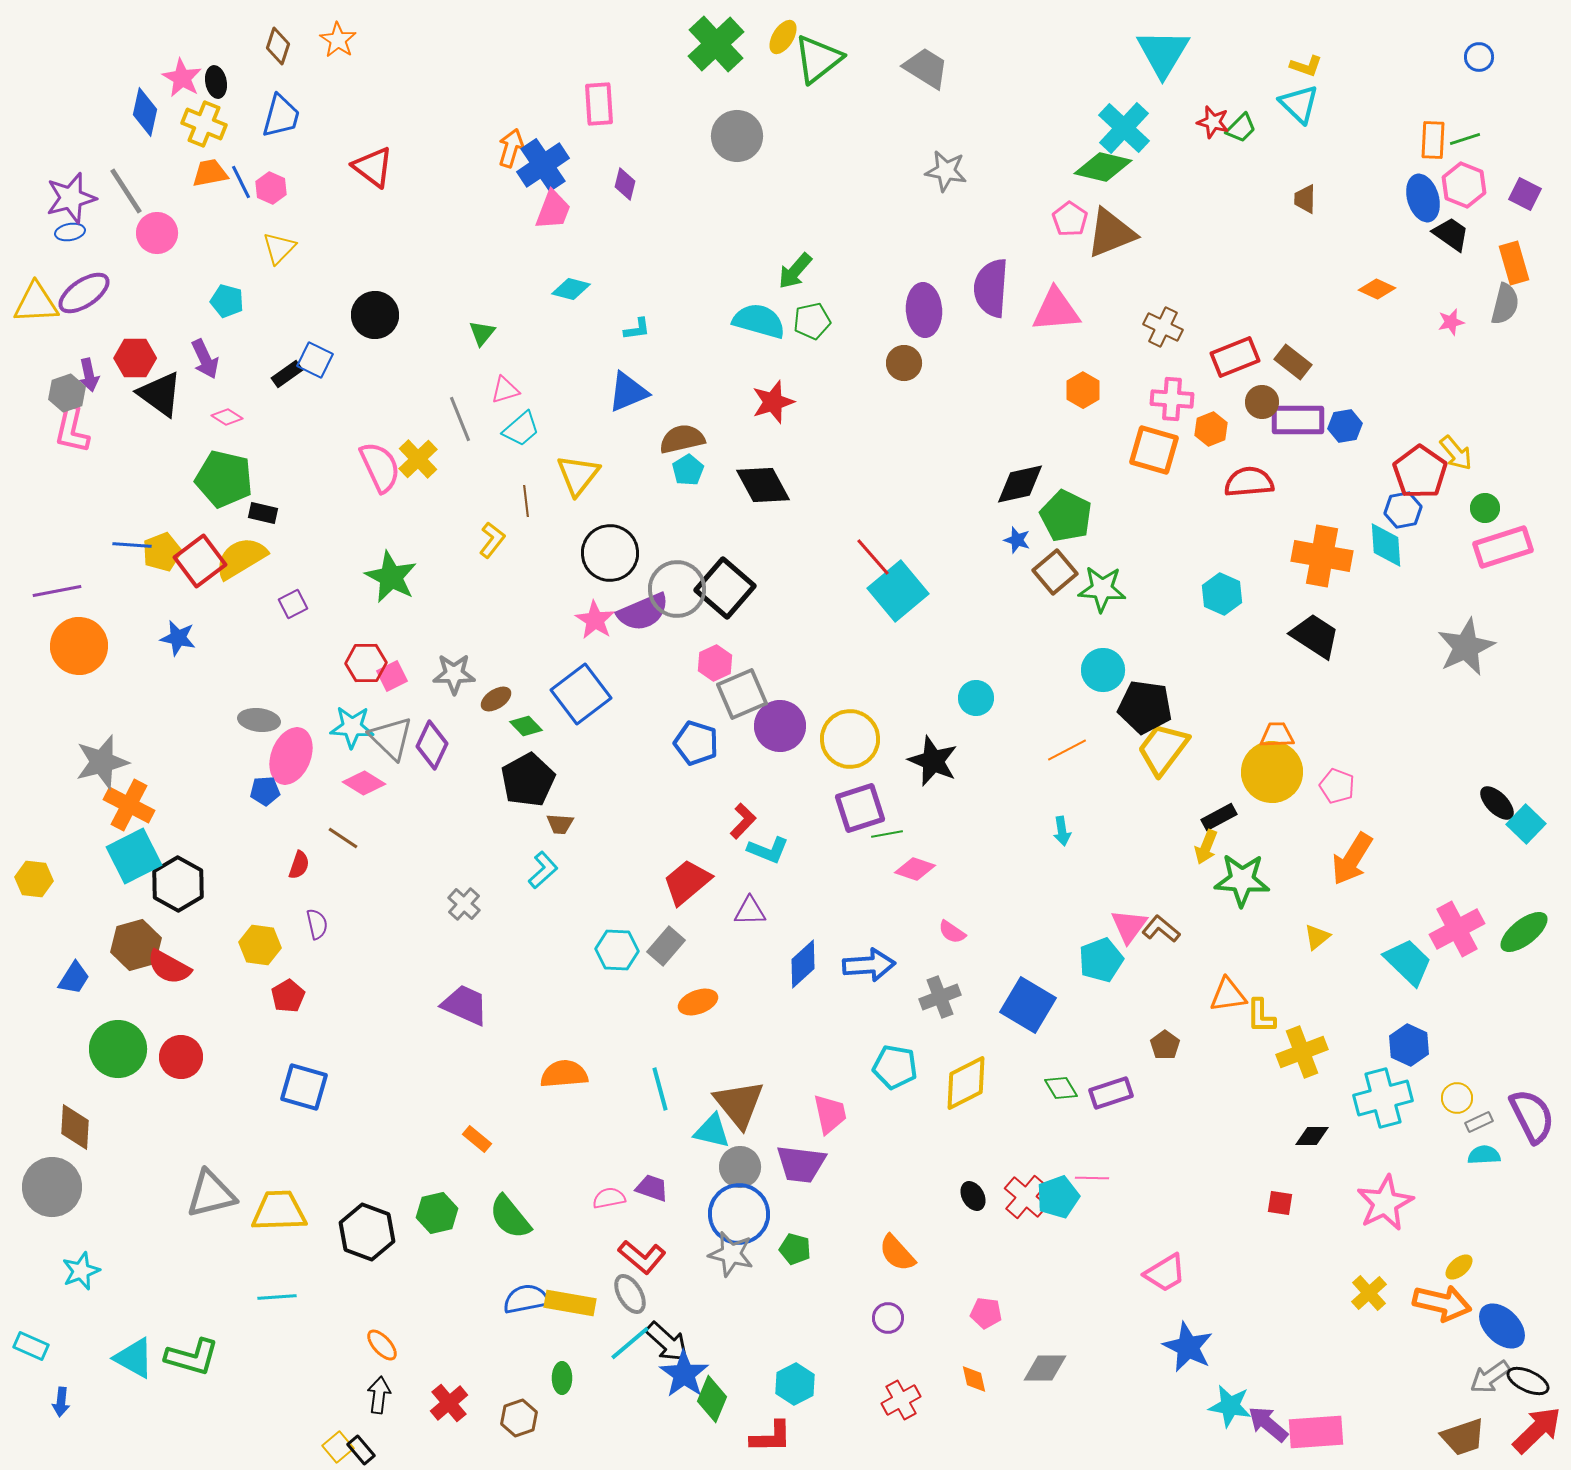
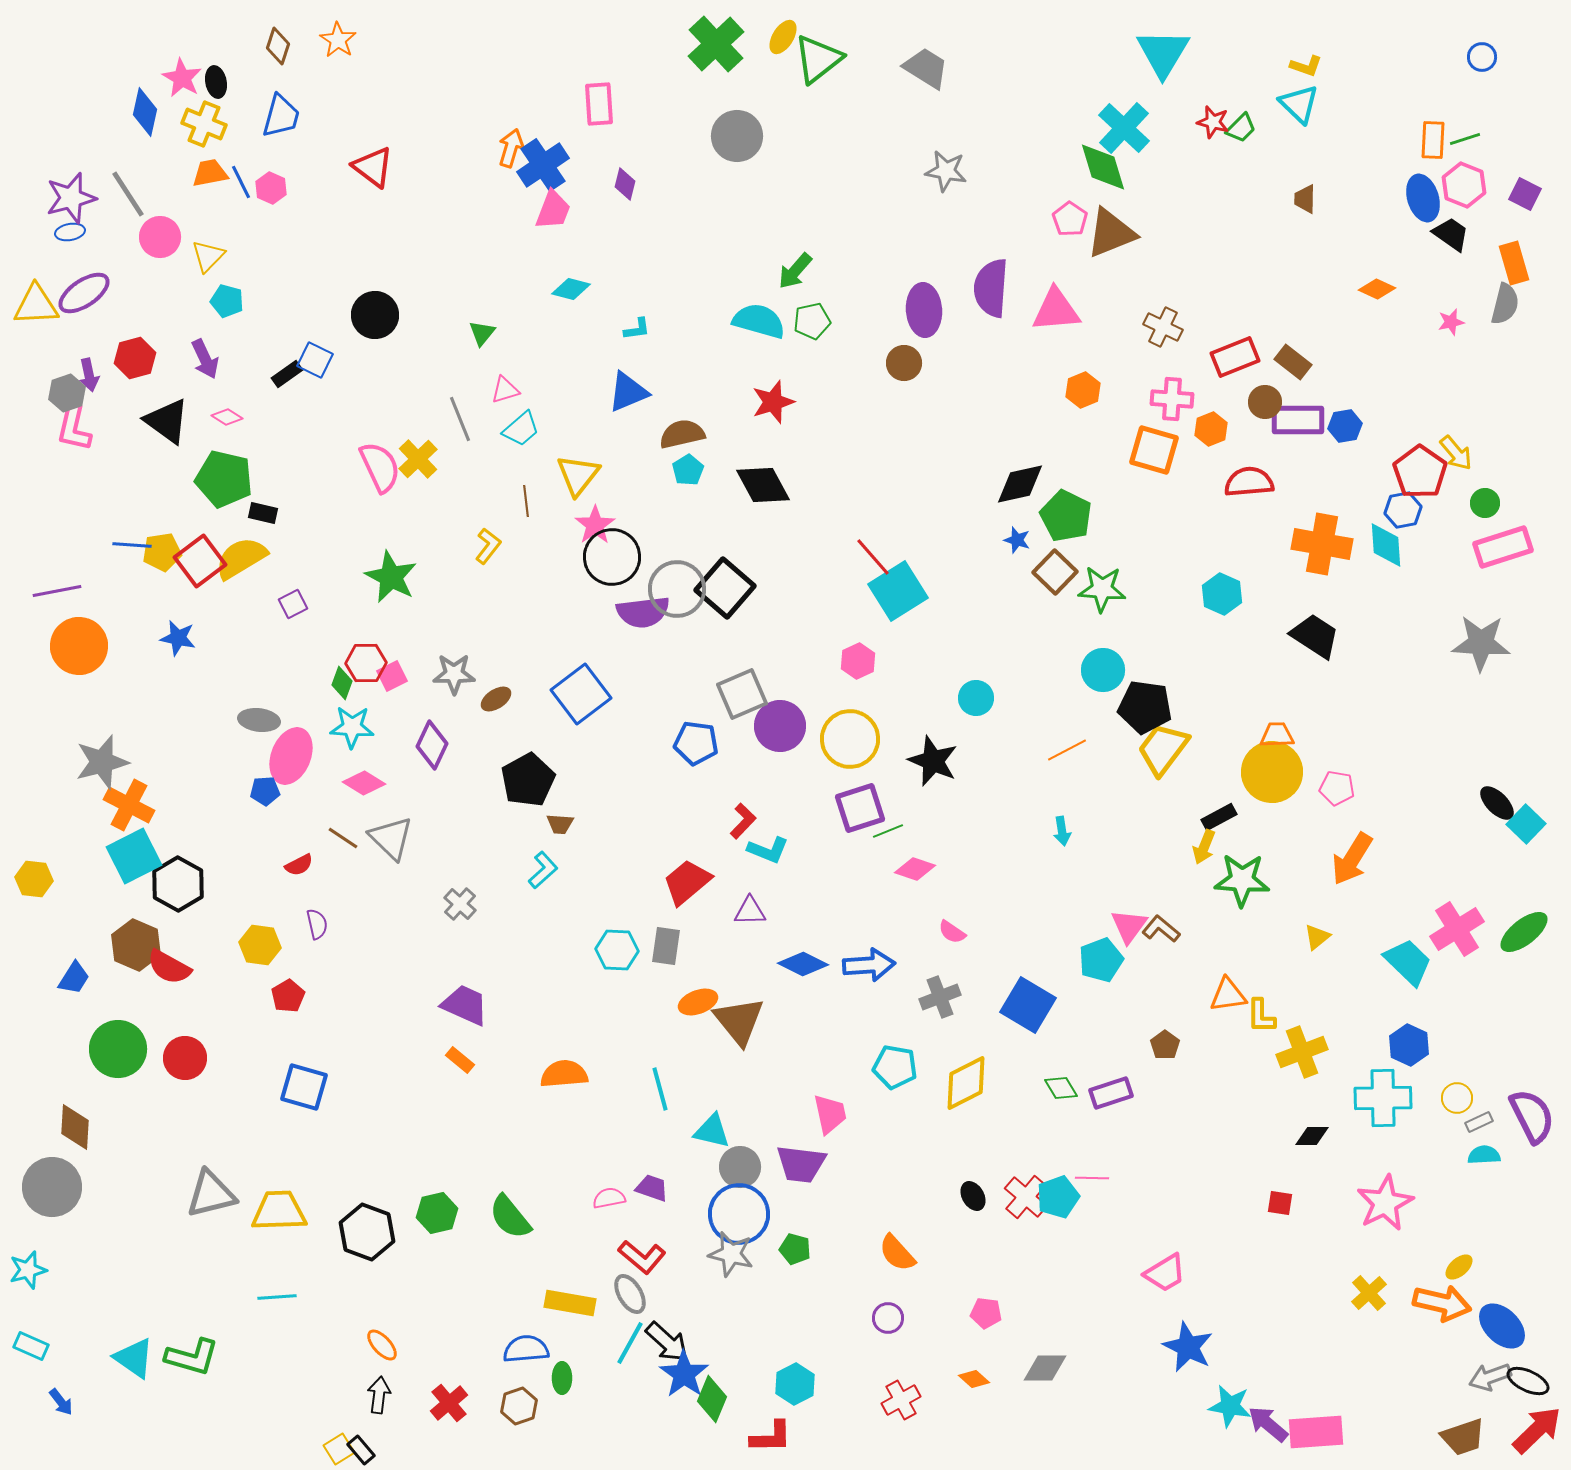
blue circle at (1479, 57): moved 3 px right
green diamond at (1103, 167): rotated 60 degrees clockwise
gray line at (126, 191): moved 2 px right, 3 px down
pink circle at (157, 233): moved 3 px right, 4 px down
yellow triangle at (279, 248): moved 71 px left, 8 px down
yellow triangle at (36, 303): moved 2 px down
red hexagon at (135, 358): rotated 15 degrees counterclockwise
orange hexagon at (1083, 390): rotated 8 degrees clockwise
black triangle at (160, 394): moved 7 px right, 27 px down
brown circle at (1262, 402): moved 3 px right
pink L-shape at (72, 430): moved 2 px right, 2 px up
brown semicircle at (682, 439): moved 5 px up
green circle at (1485, 508): moved 5 px up
yellow L-shape at (492, 540): moved 4 px left, 6 px down
yellow pentagon at (162, 552): rotated 12 degrees clockwise
black circle at (610, 553): moved 2 px right, 4 px down
orange cross at (1322, 556): moved 12 px up
brown square at (1055, 572): rotated 6 degrees counterclockwise
cyan square at (898, 591): rotated 8 degrees clockwise
purple semicircle at (643, 612): rotated 16 degrees clockwise
pink star at (595, 620): moved 95 px up; rotated 6 degrees clockwise
gray star at (1466, 647): moved 15 px right, 4 px up; rotated 28 degrees clockwise
pink hexagon at (715, 663): moved 143 px right, 2 px up
green diamond at (526, 726): moved 184 px left, 43 px up; rotated 64 degrees clockwise
gray triangle at (391, 738): moved 100 px down
blue pentagon at (696, 743): rotated 9 degrees counterclockwise
pink pentagon at (1337, 786): moved 2 px down; rotated 12 degrees counterclockwise
green line at (887, 834): moved 1 px right, 3 px up; rotated 12 degrees counterclockwise
yellow arrow at (1206, 847): moved 2 px left
red semicircle at (299, 865): rotated 44 degrees clockwise
gray cross at (464, 904): moved 4 px left
pink cross at (1457, 929): rotated 4 degrees counterclockwise
brown hexagon at (136, 945): rotated 21 degrees counterclockwise
gray rectangle at (666, 946): rotated 33 degrees counterclockwise
blue diamond at (803, 964): rotated 69 degrees clockwise
red circle at (181, 1057): moved 4 px right, 1 px down
cyan cross at (1383, 1098): rotated 14 degrees clockwise
brown triangle at (739, 1104): moved 83 px up
orange rectangle at (477, 1139): moved 17 px left, 79 px up
cyan star at (81, 1271): moved 53 px left, 1 px up; rotated 6 degrees clockwise
blue semicircle at (526, 1299): moved 50 px down; rotated 6 degrees clockwise
cyan line at (630, 1343): rotated 21 degrees counterclockwise
cyan triangle at (134, 1358): rotated 6 degrees clockwise
gray arrow at (1490, 1377): rotated 15 degrees clockwise
orange diamond at (974, 1379): rotated 36 degrees counterclockwise
blue arrow at (61, 1402): rotated 44 degrees counterclockwise
brown hexagon at (519, 1418): moved 12 px up
yellow square at (338, 1447): moved 1 px right, 2 px down; rotated 8 degrees clockwise
